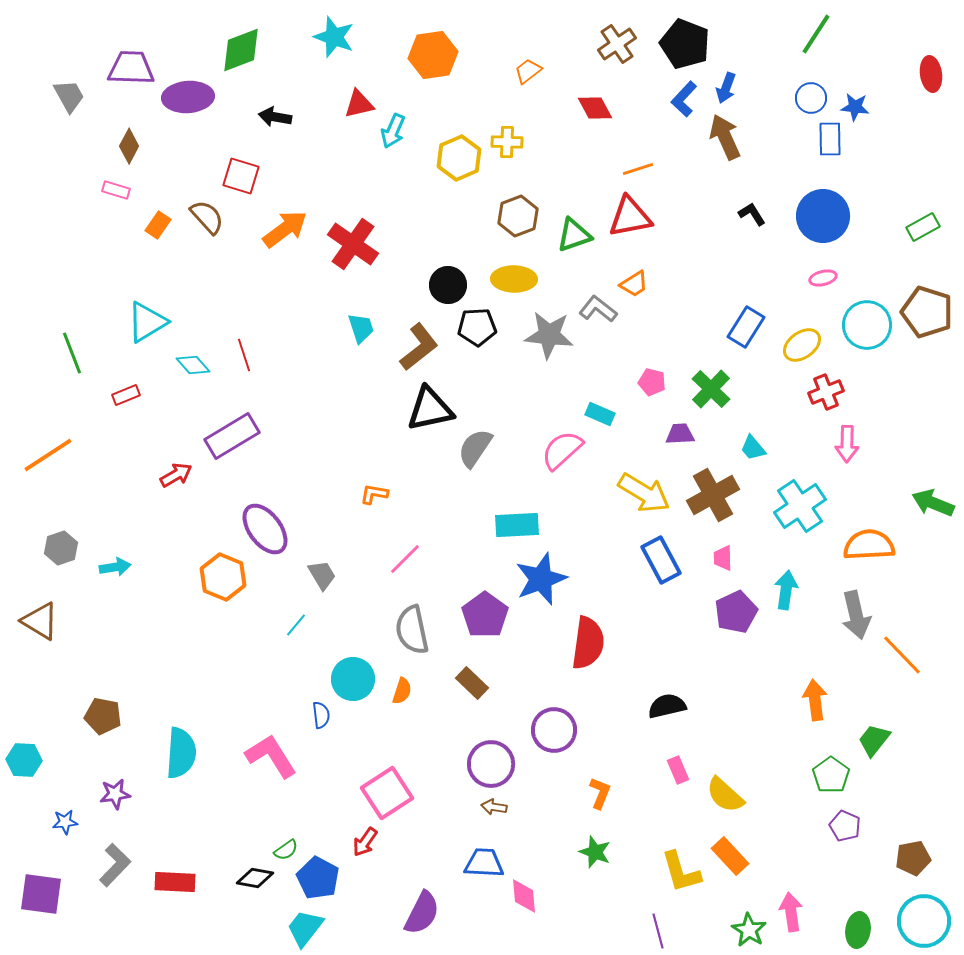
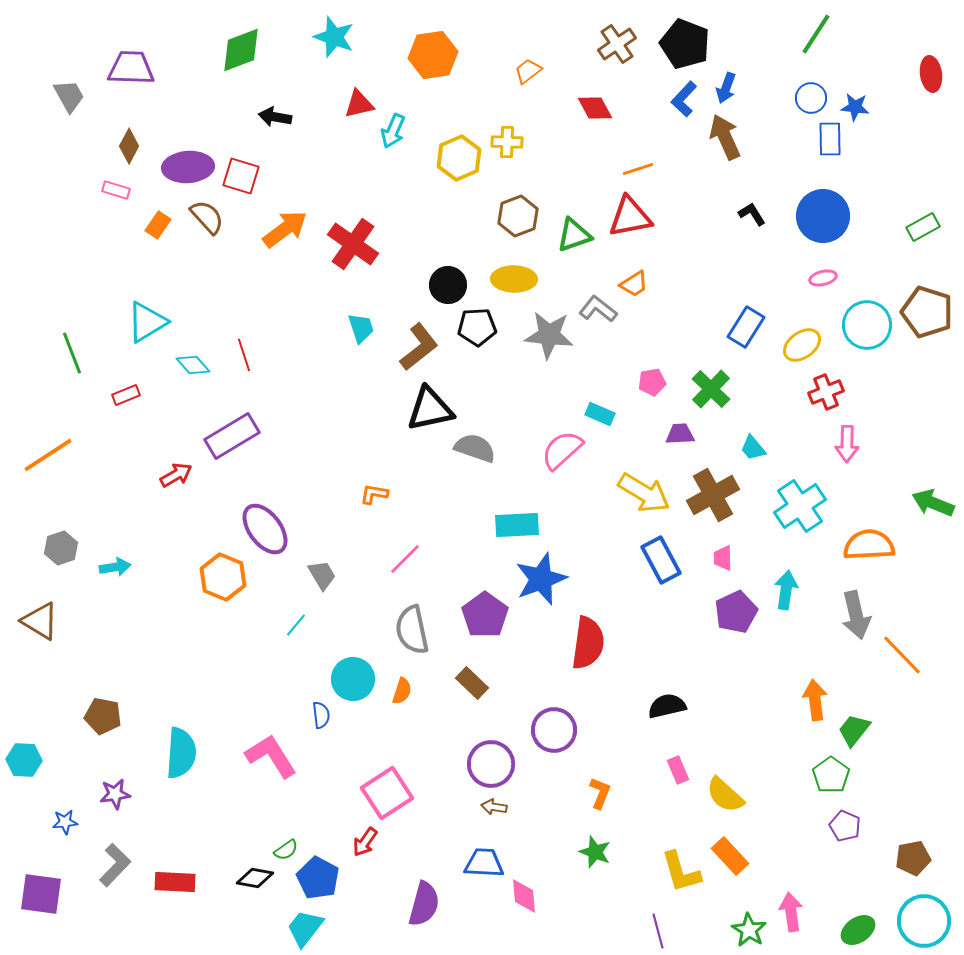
purple ellipse at (188, 97): moved 70 px down
pink pentagon at (652, 382): rotated 24 degrees counterclockwise
gray semicircle at (475, 448): rotated 75 degrees clockwise
green trapezoid at (874, 740): moved 20 px left, 10 px up
purple semicircle at (422, 913): moved 2 px right, 9 px up; rotated 12 degrees counterclockwise
green ellipse at (858, 930): rotated 48 degrees clockwise
